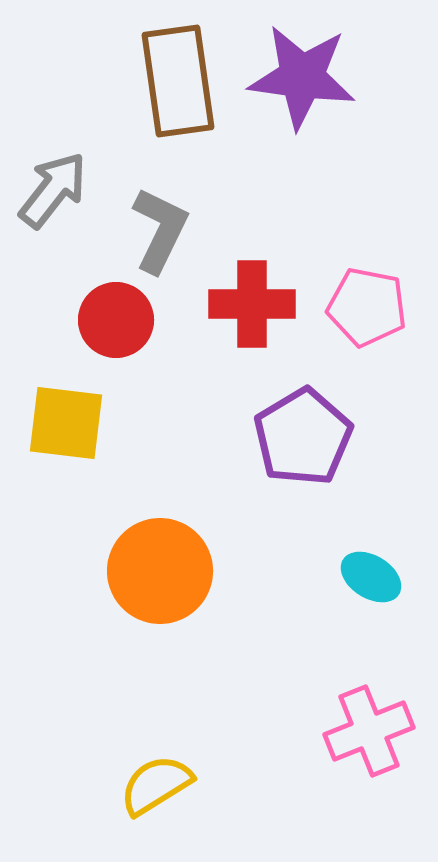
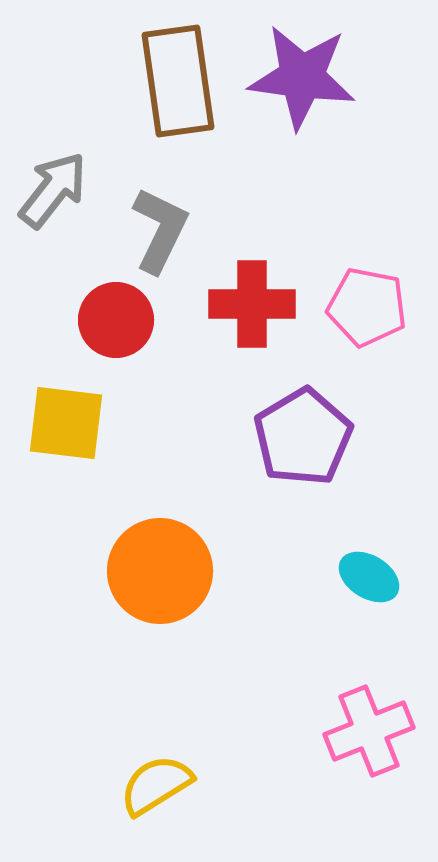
cyan ellipse: moved 2 px left
